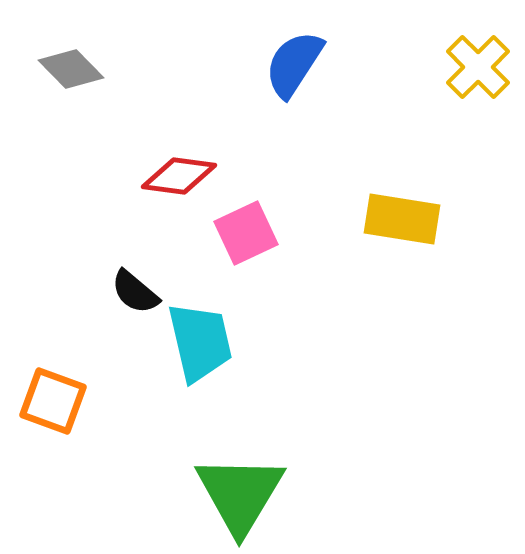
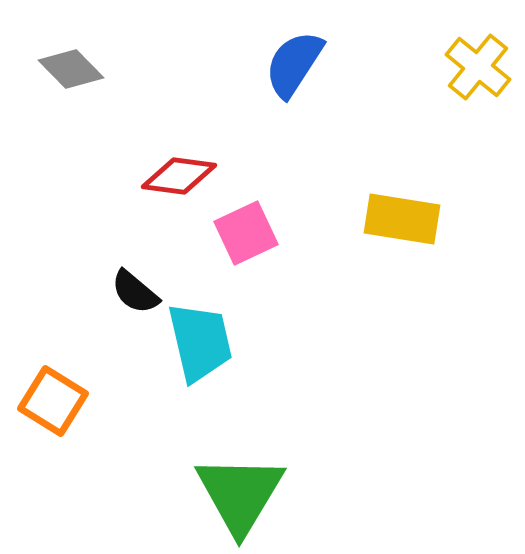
yellow cross: rotated 6 degrees counterclockwise
orange square: rotated 12 degrees clockwise
